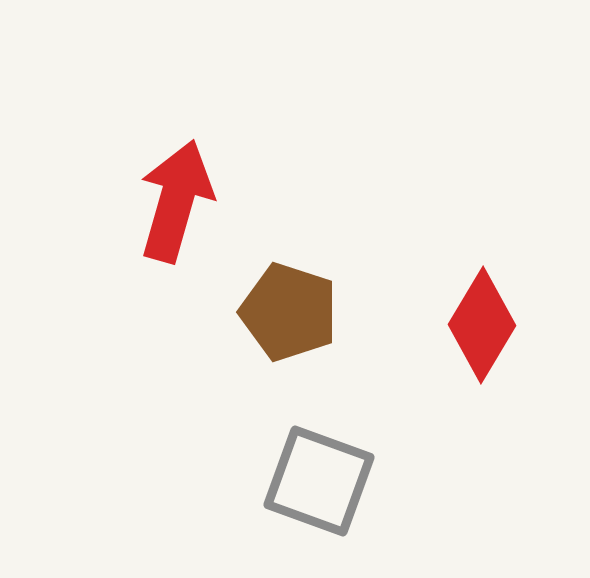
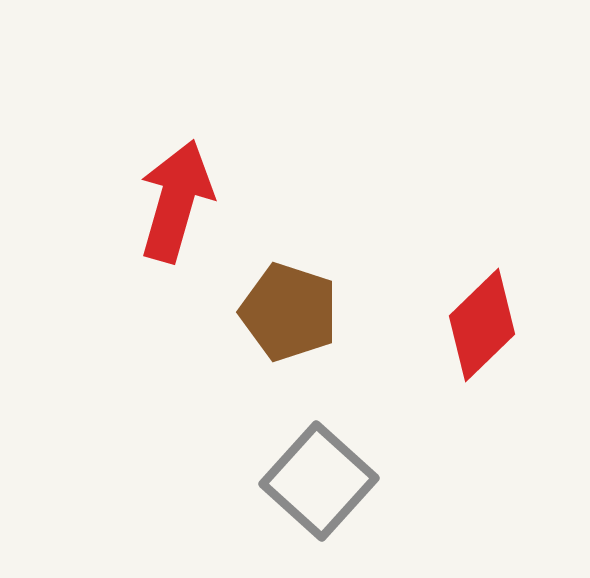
red diamond: rotated 15 degrees clockwise
gray square: rotated 22 degrees clockwise
